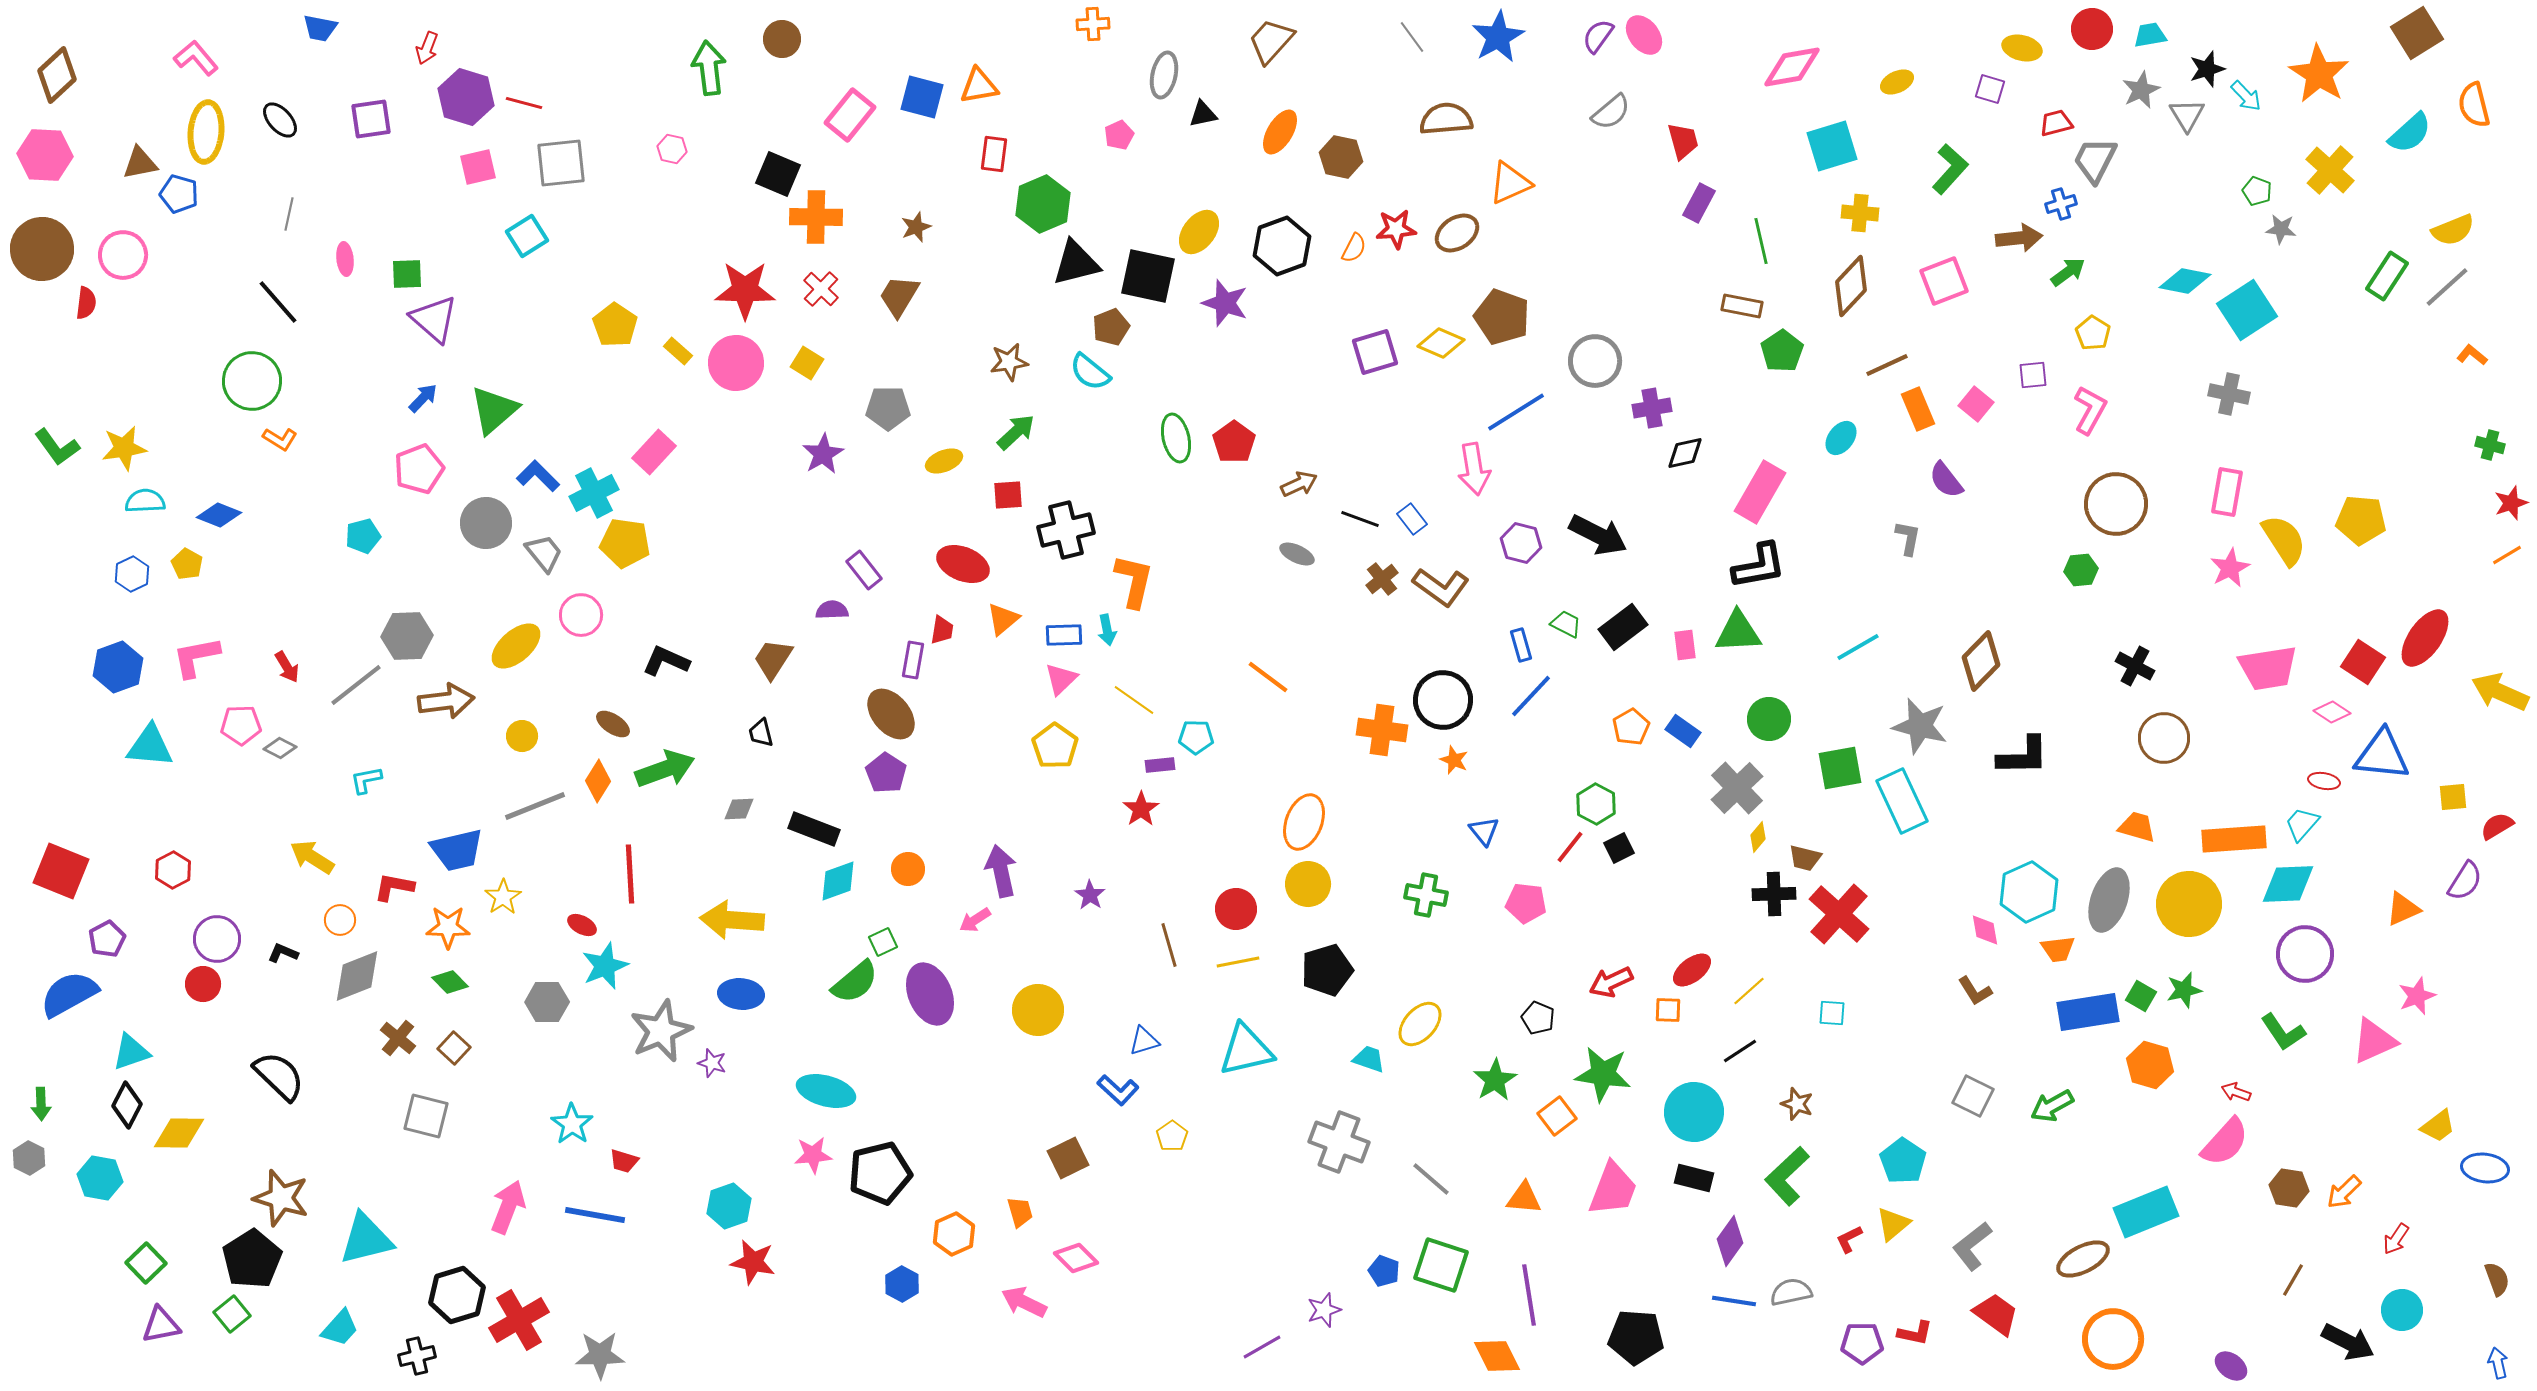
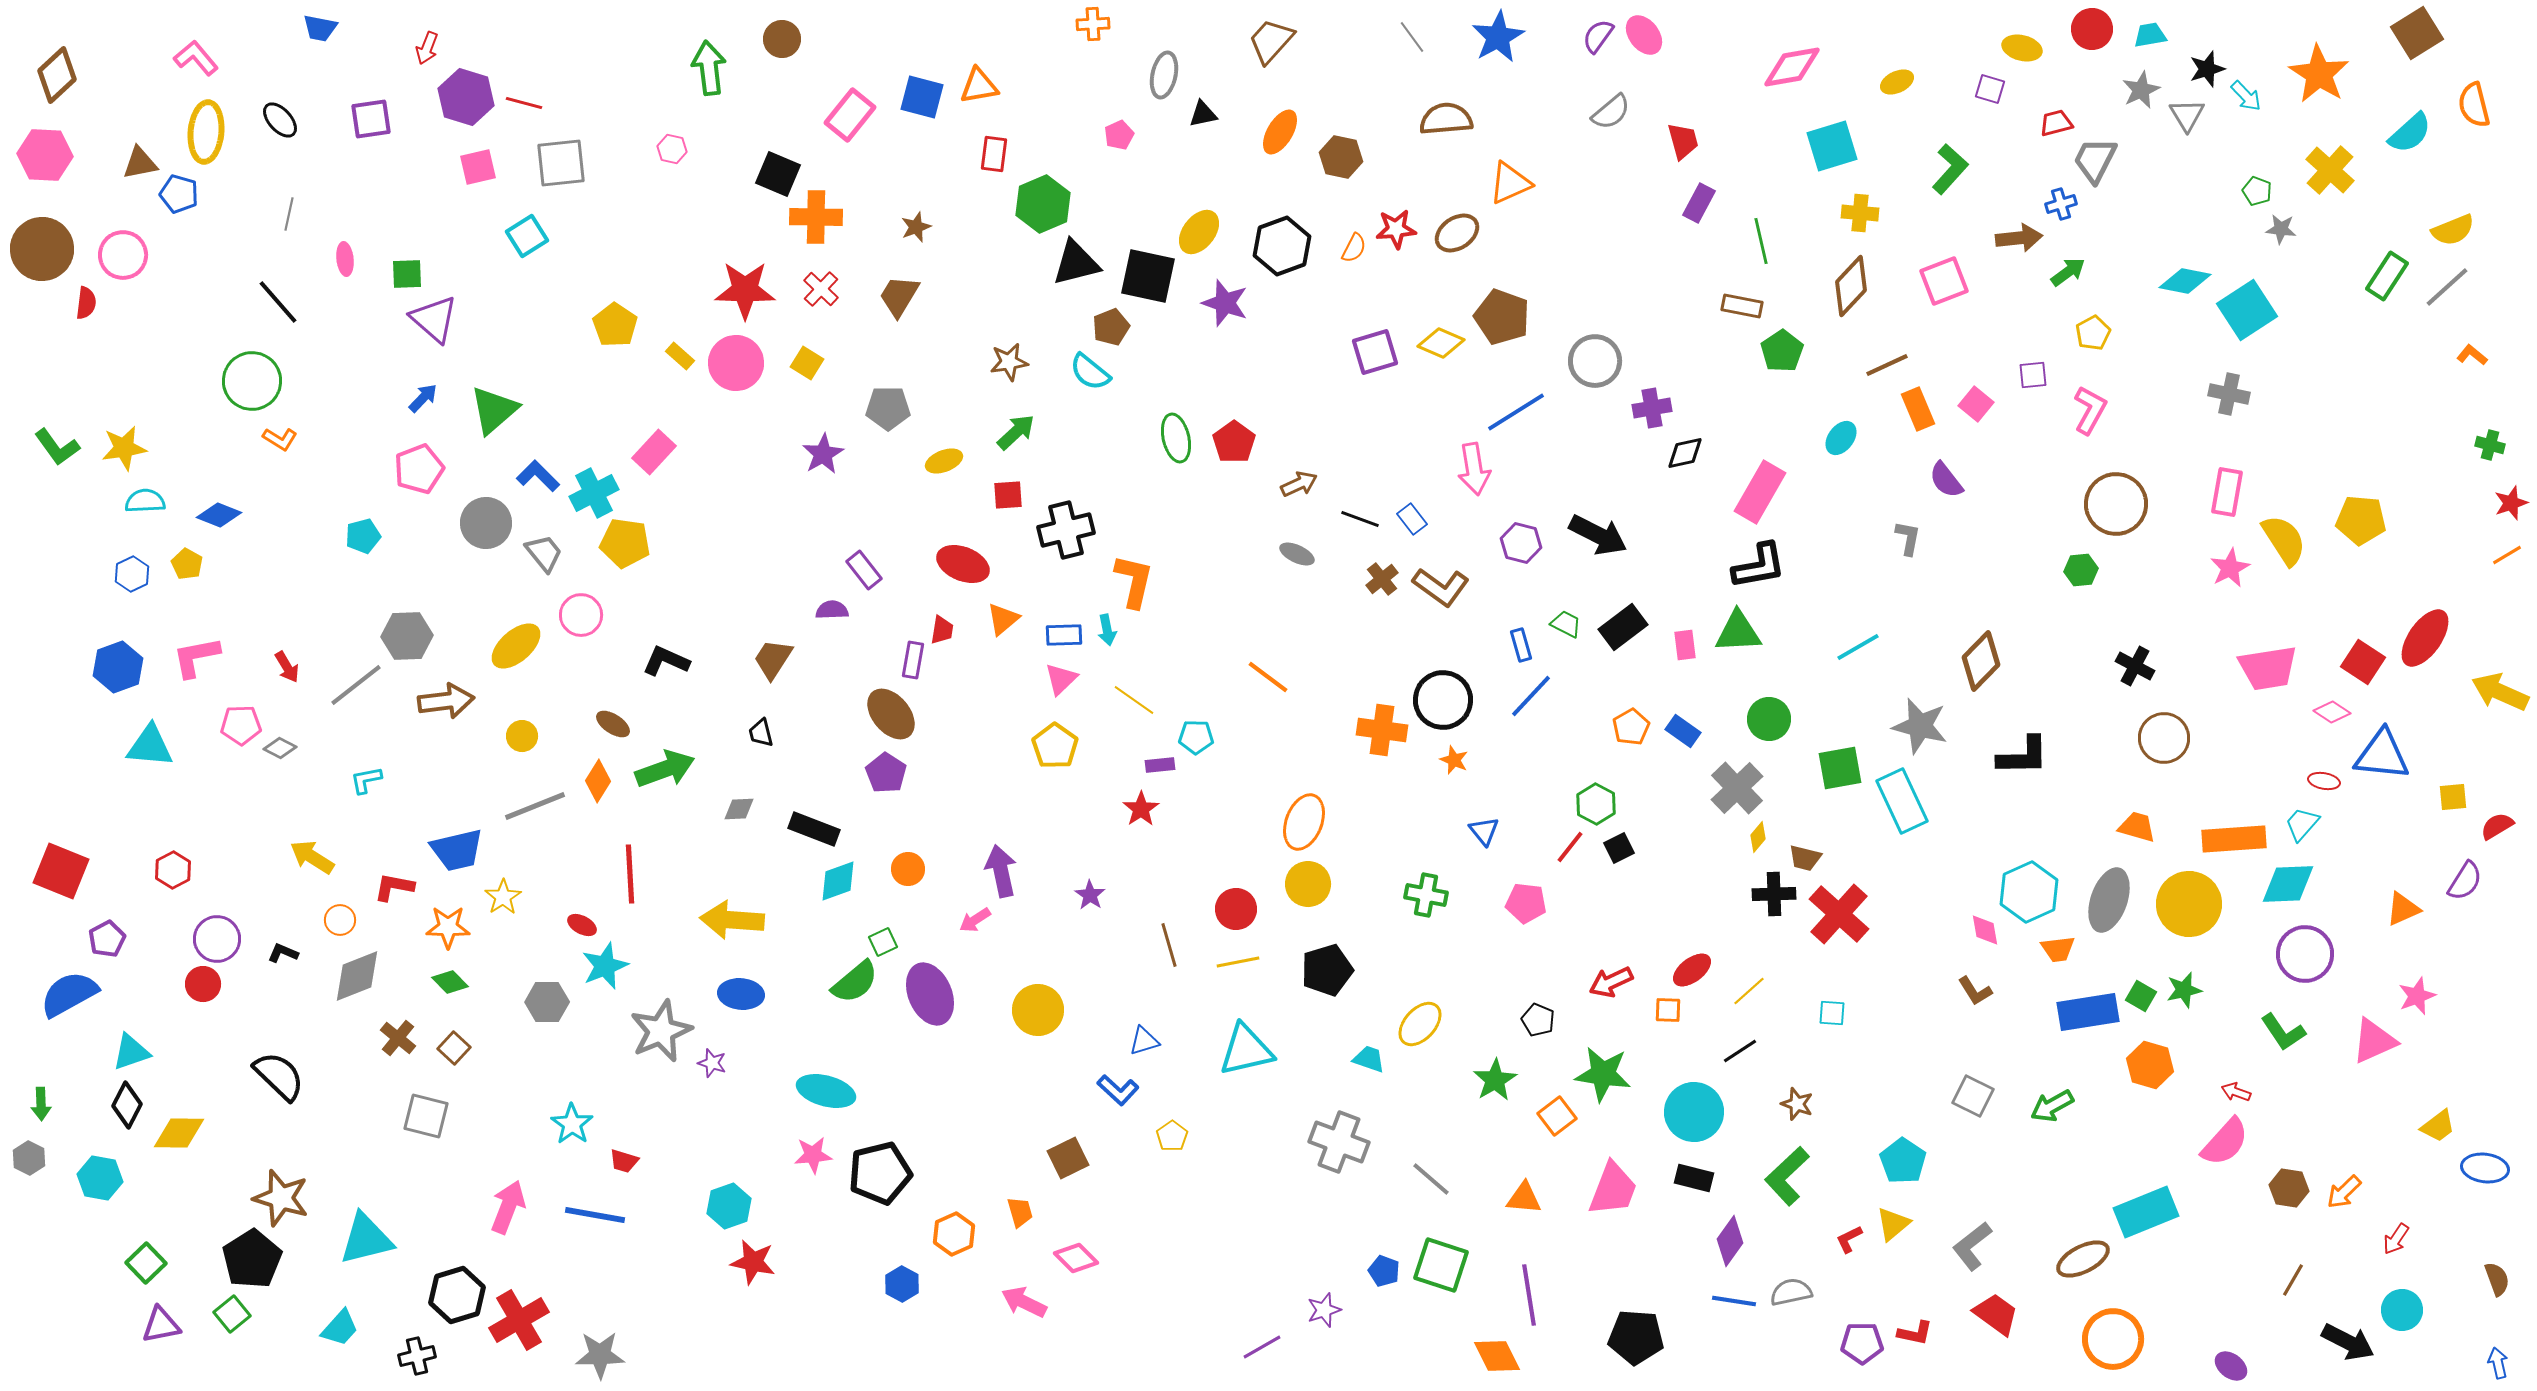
yellow pentagon at (2093, 333): rotated 12 degrees clockwise
yellow rectangle at (678, 351): moved 2 px right, 5 px down
black pentagon at (1538, 1018): moved 2 px down
